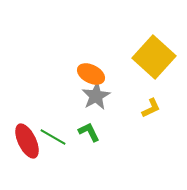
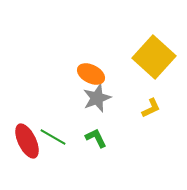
gray star: moved 1 px right, 2 px down; rotated 8 degrees clockwise
green L-shape: moved 7 px right, 6 px down
